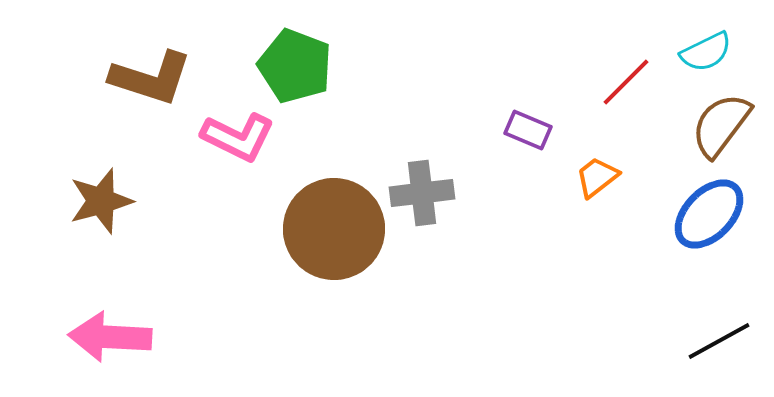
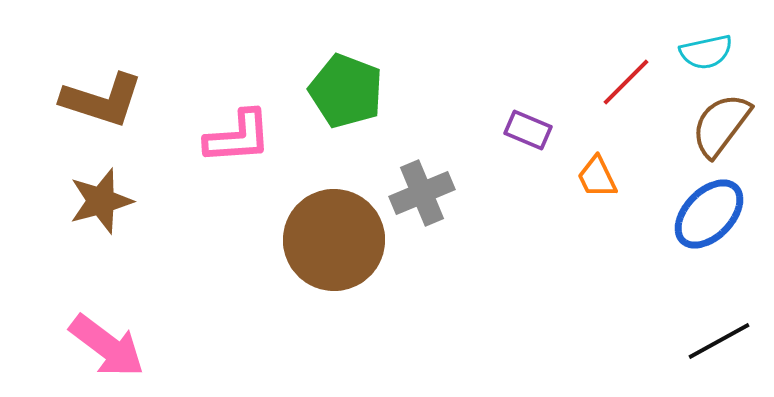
cyan semicircle: rotated 14 degrees clockwise
green pentagon: moved 51 px right, 25 px down
brown L-shape: moved 49 px left, 22 px down
pink L-shape: rotated 30 degrees counterclockwise
orange trapezoid: rotated 78 degrees counterclockwise
gray cross: rotated 16 degrees counterclockwise
brown circle: moved 11 px down
pink arrow: moved 3 px left, 9 px down; rotated 146 degrees counterclockwise
